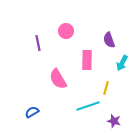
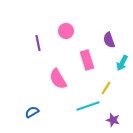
pink rectangle: rotated 18 degrees counterclockwise
yellow line: rotated 16 degrees clockwise
purple star: moved 1 px left, 1 px up
